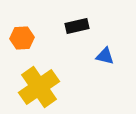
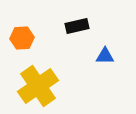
blue triangle: rotated 12 degrees counterclockwise
yellow cross: moved 1 px left, 1 px up
